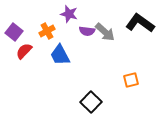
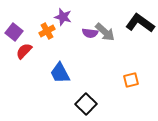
purple star: moved 6 px left, 3 px down
purple semicircle: moved 3 px right, 2 px down
blue trapezoid: moved 18 px down
black square: moved 5 px left, 2 px down
